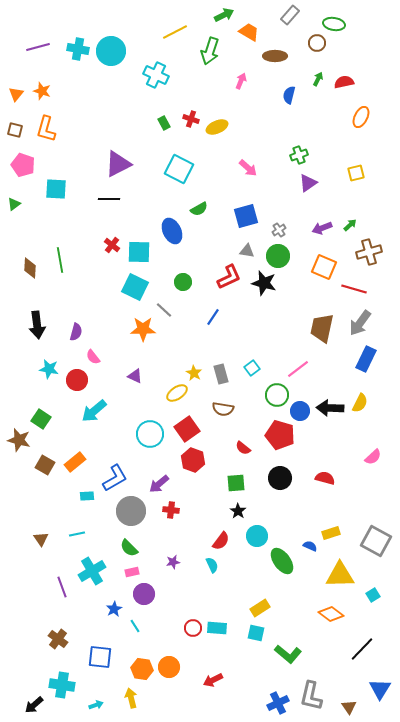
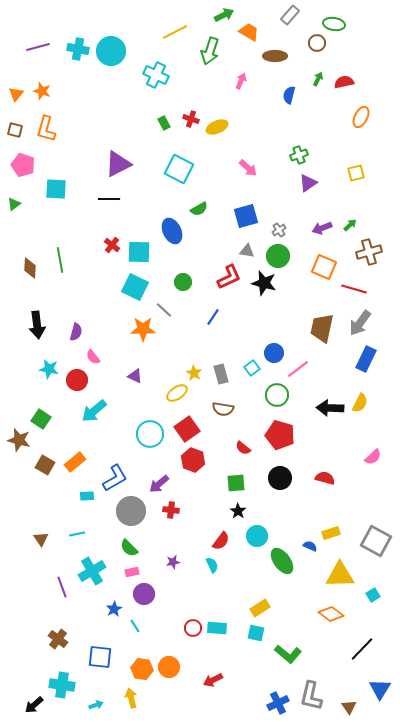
blue circle at (300, 411): moved 26 px left, 58 px up
